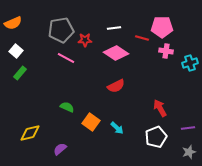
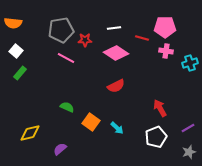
orange semicircle: rotated 30 degrees clockwise
pink pentagon: moved 3 px right
purple line: rotated 24 degrees counterclockwise
